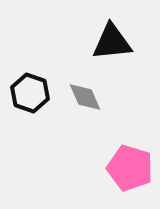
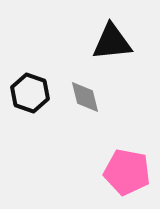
gray diamond: rotated 9 degrees clockwise
pink pentagon: moved 3 px left, 4 px down; rotated 6 degrees counterclockwise
